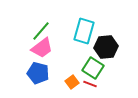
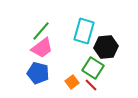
red line: moved 1 px right, 1 px down; rotated 24 degrees clockwise
